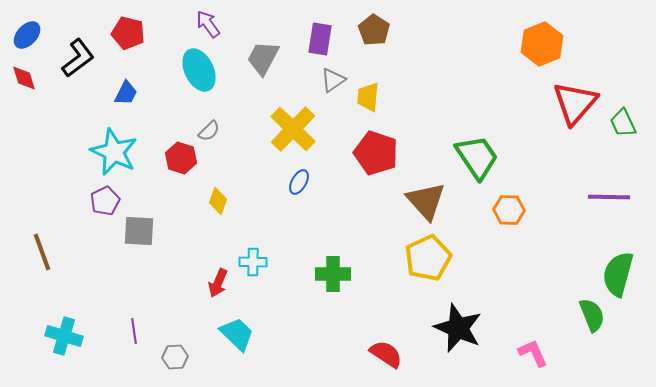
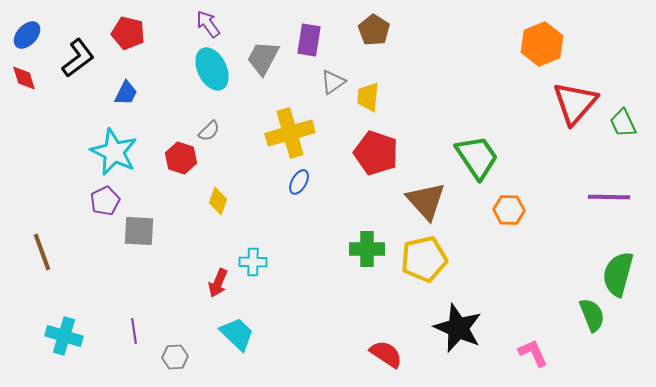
purple rectangle at (320, 39): moved 11 px left, 1 px down
cyan ellipse at (199, 70): moved 13 px right, 1 px up
gray triangle at (333, 80): moved 2 px down
yellow cross at (293, 129): moved 3 px left, 4 px down; rotated 30 degrees clockwise
yellow pentagon at (428, 258): moved 4 px left, 1 px down; rotated 12 degrees clockwise
green cross at (333, 274): moved 34 px right, 25 px up
